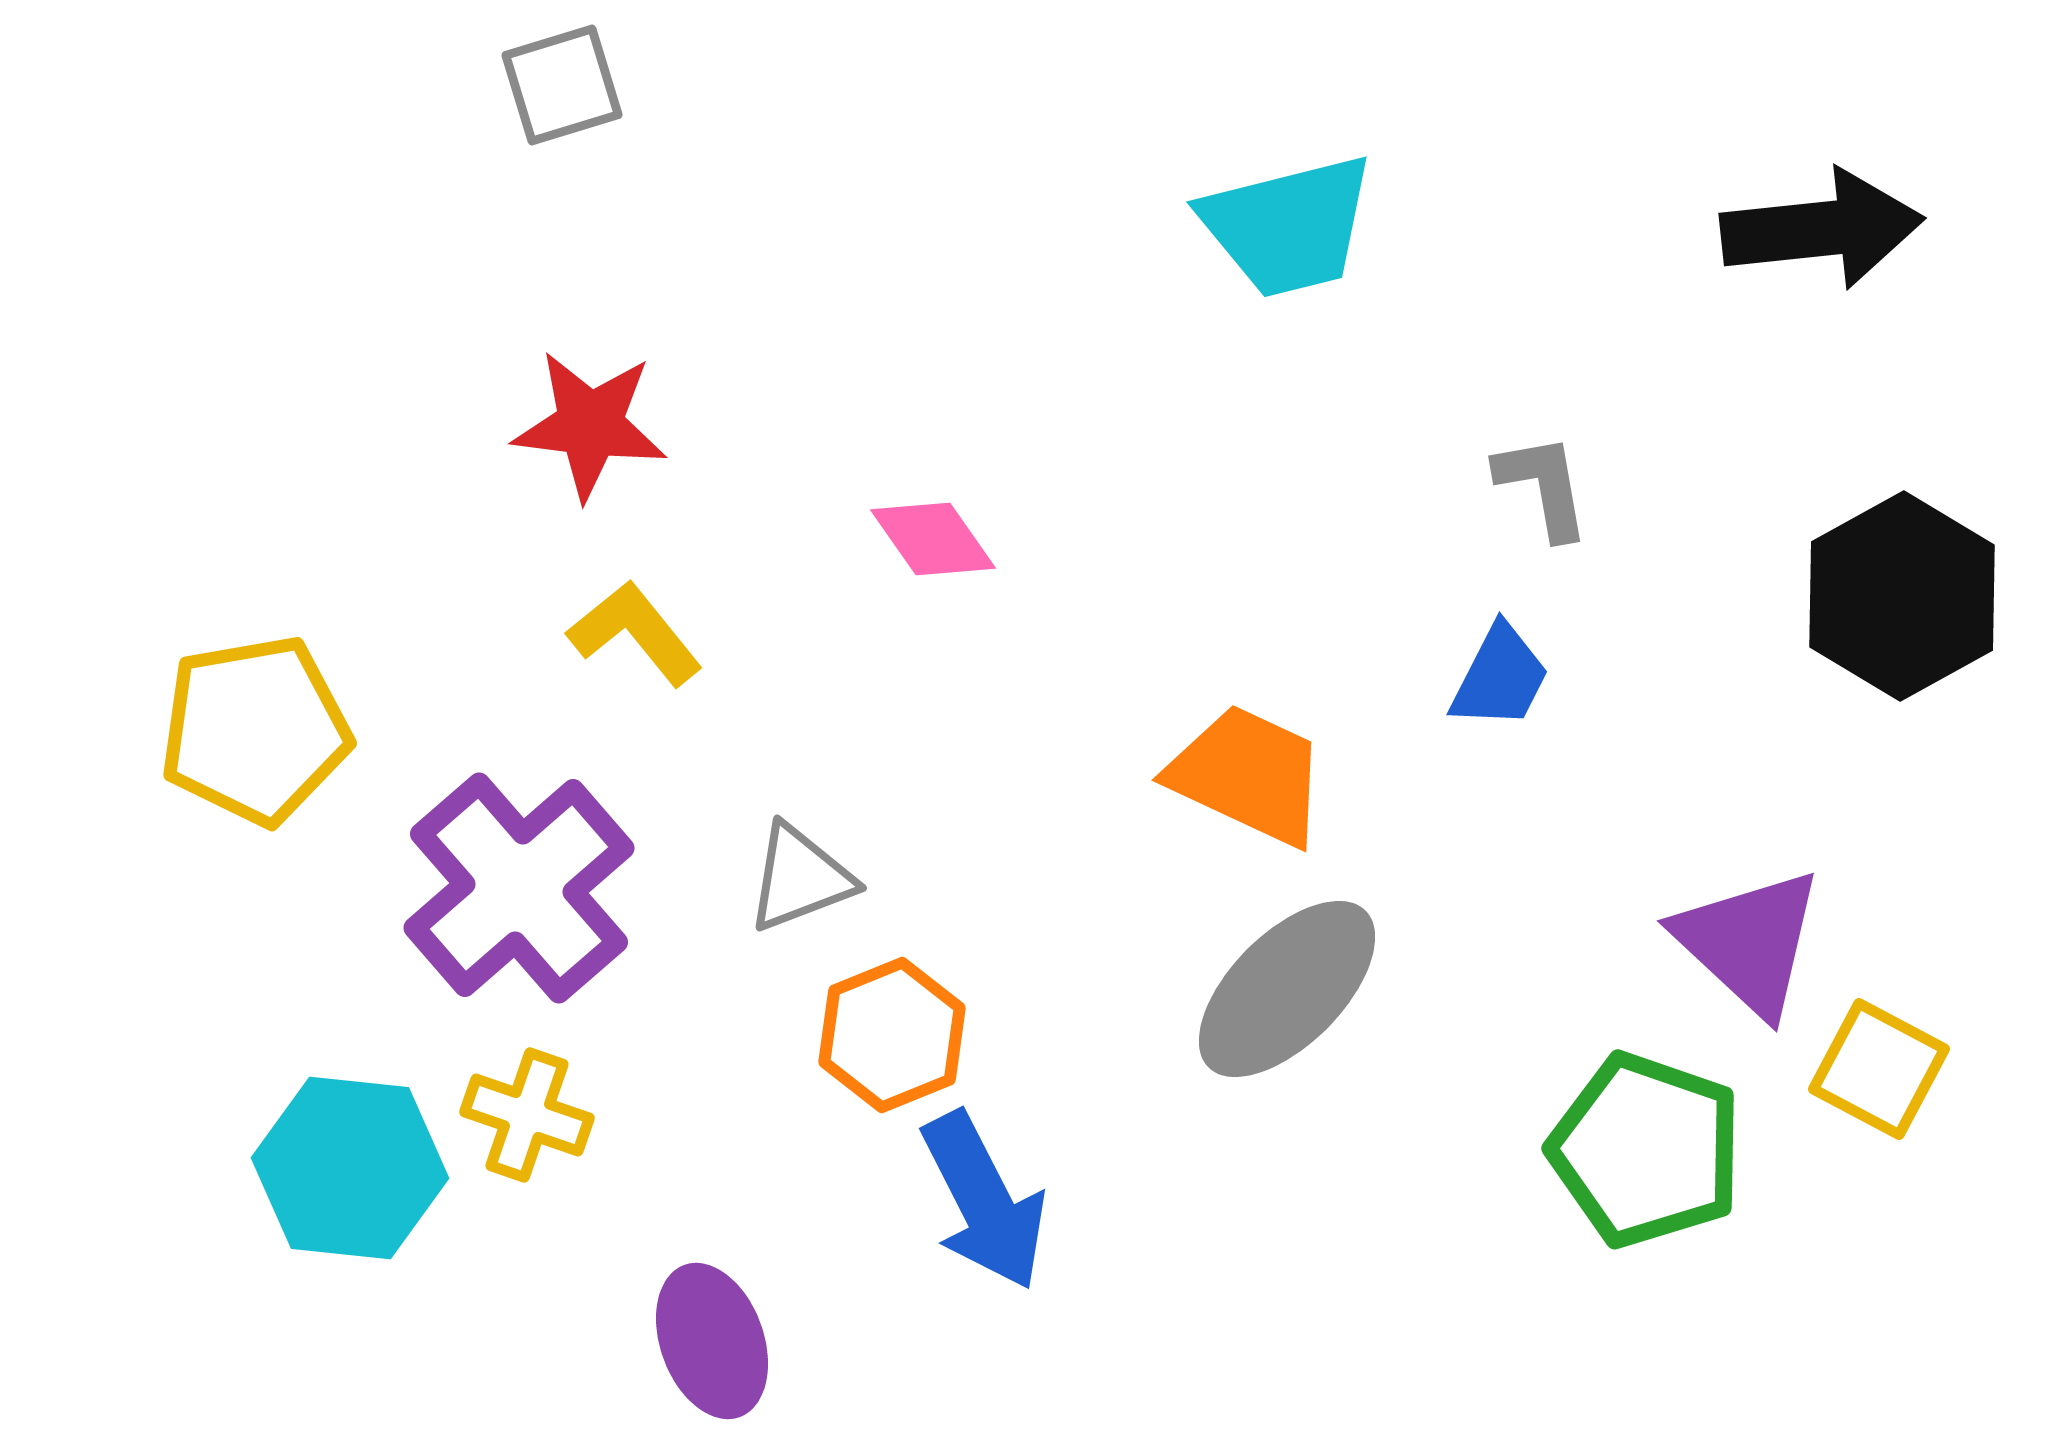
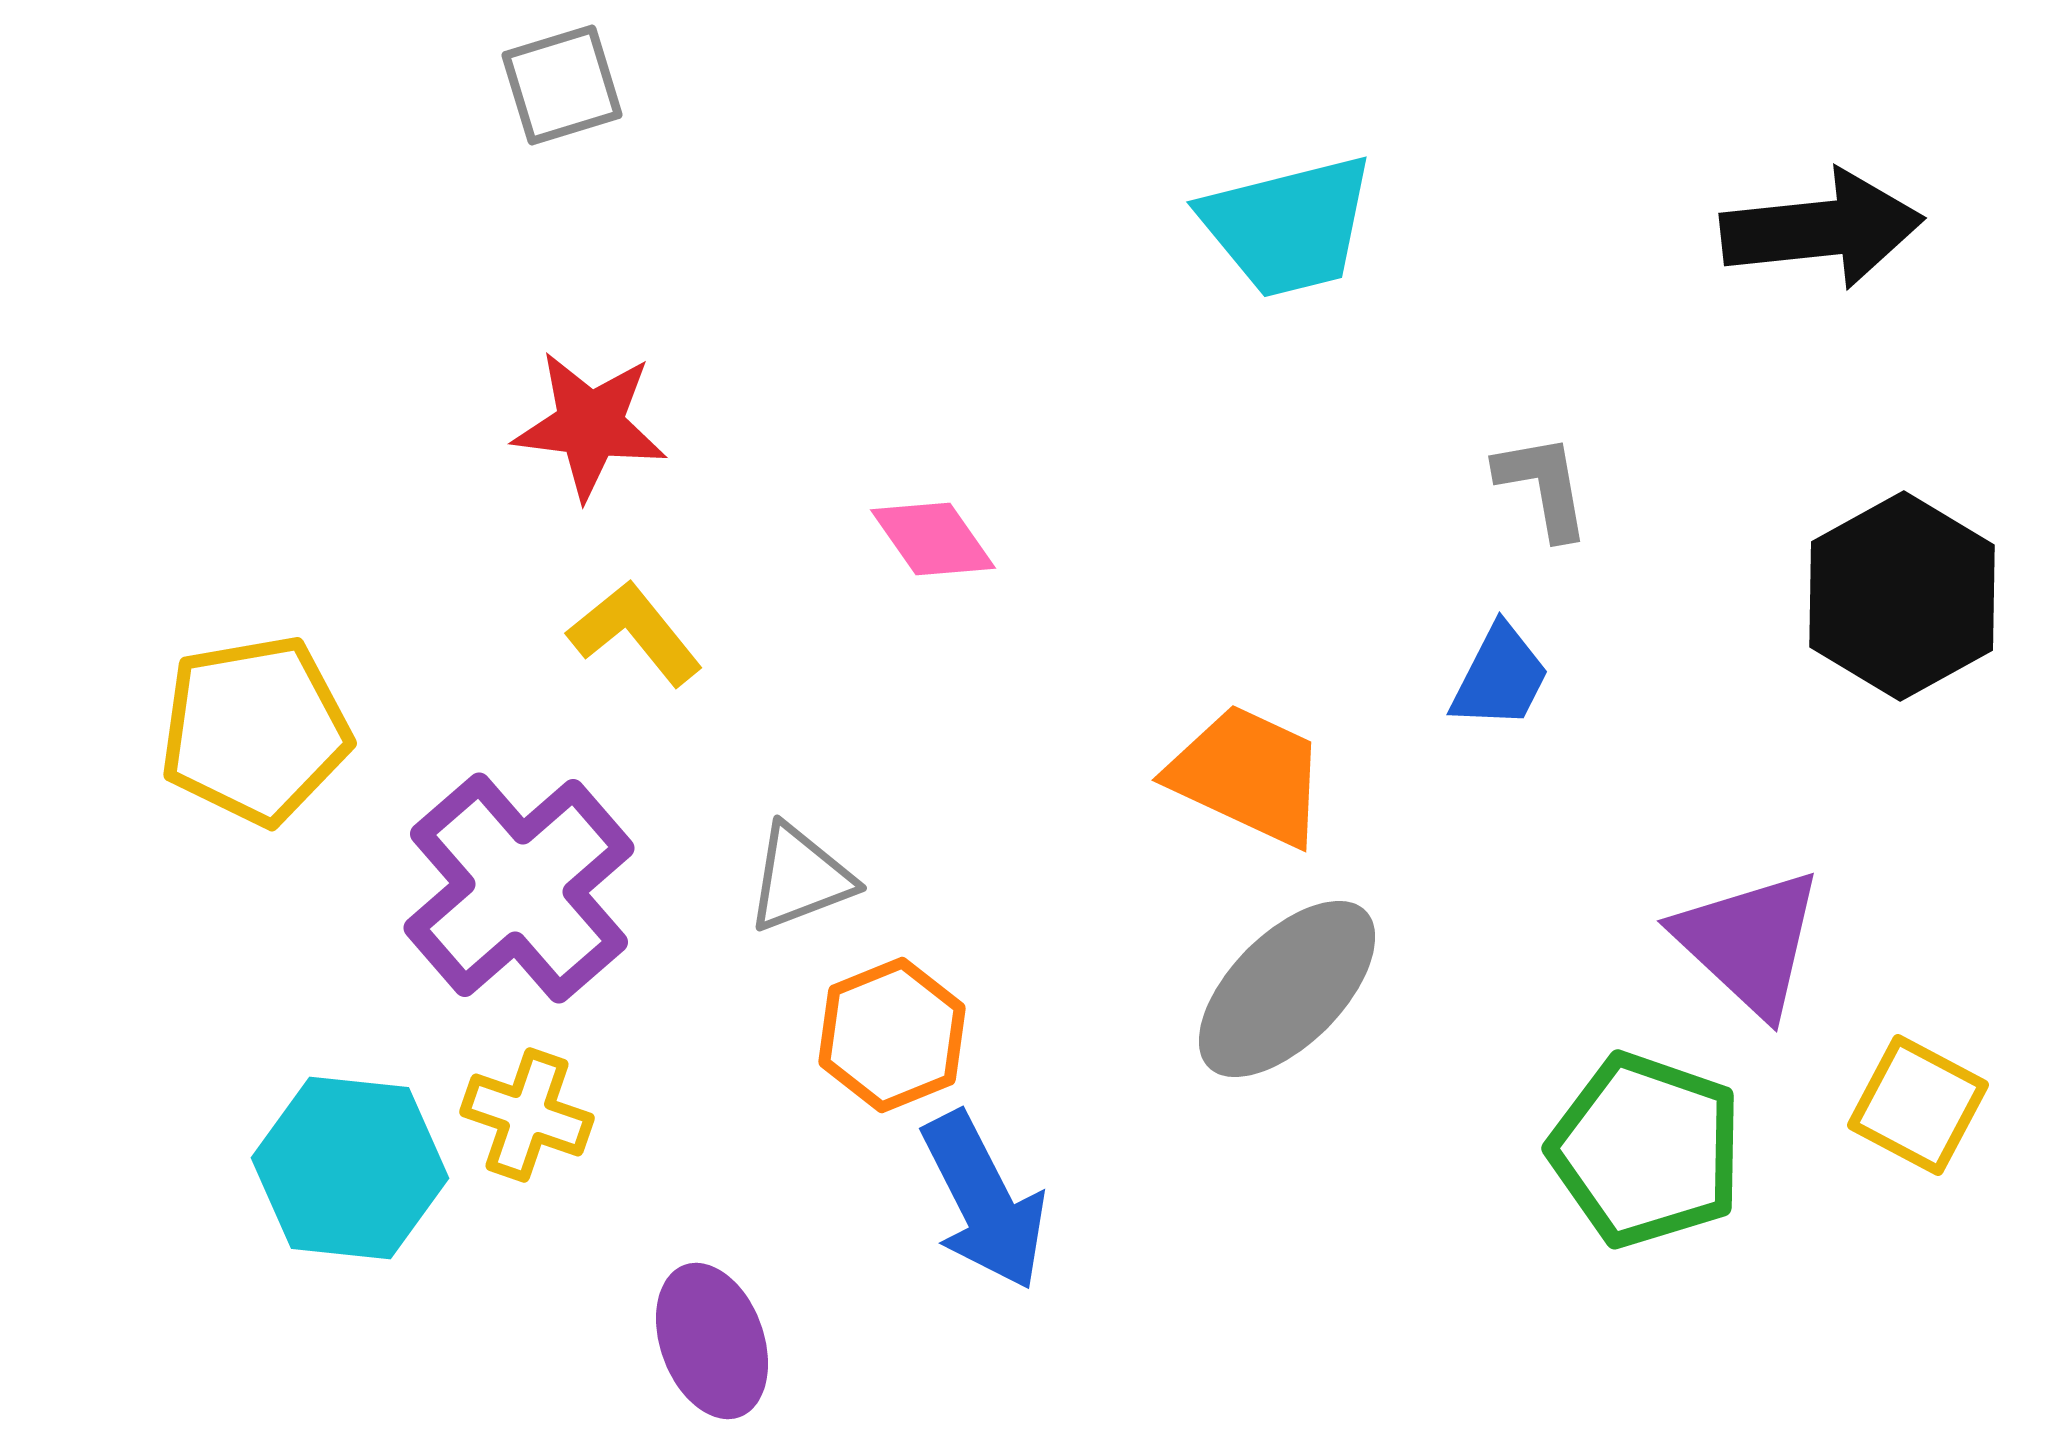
yellow square: moved 39 px right, 36 px down
